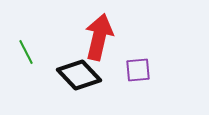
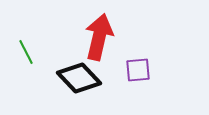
black diamond: moved 3 px down
